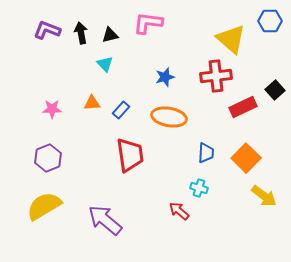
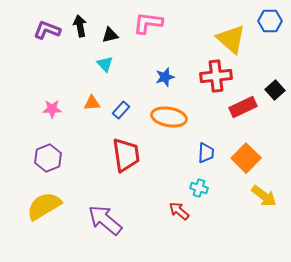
black arrow: moved 1 px left, 7 px up
red trapezoid: moved 4 px left
